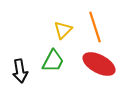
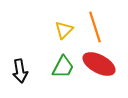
yellow triangle: moved 1 px right
green trapezoid: moved 10 px right, 6 px down
